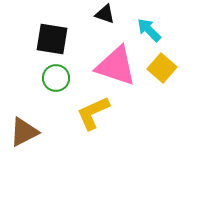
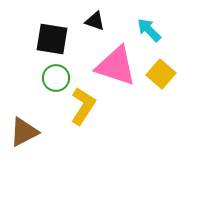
black triangle: moved 10 px left, 7 px down
yellow square: moved 1 px left, 6 px down
yellow L-shape: moved 10 px left, 7 px up; rotated 147 degrees clockwise
